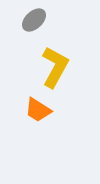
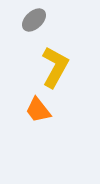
orange trapezoid: rotated 20 degrees clockwise
